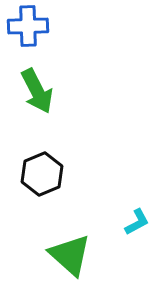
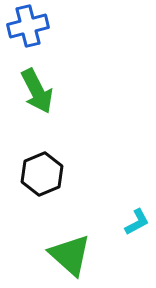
blue cross: rotated 12 degrees counterclockwise
